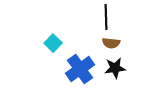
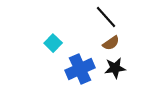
black line: rotated 40 degrees counterclockwise
brown semicircle: rotated 42 degrees counterclockwise
blue cross: rotated 12 degrees clockwise
